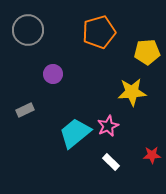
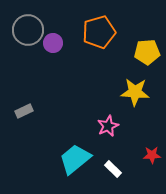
purple circle: moved 31 px up
yellow star: moved 3 px right; rotated 8 degrees clockwise
gray rectangle: moved 1 px left, 1 px down
cyan trapezoid: moved 26 px down
white rectangle: moved 2 px right, 7 px down
